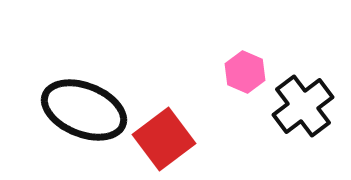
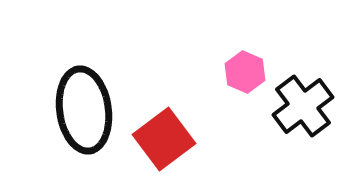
black ellipse: rotated 60 degrees clockwise
